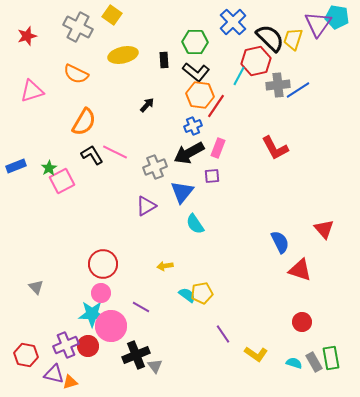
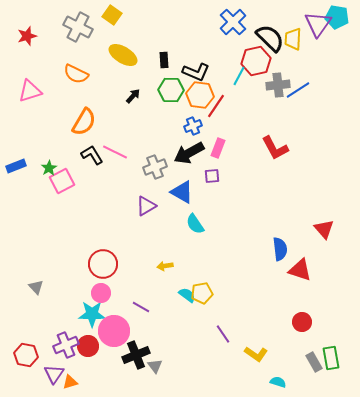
yellow trapezoid at (293, 39): rotated 15 degrees counterclockwise
green hexagon at (195, 42): moved 24 px left, 48 px down
yellow ellipse at (123, 55): rotated 44 degrees clockwise
black L-shape at (196, 72): rotated 16 degrees counterclockwise
pink triangle at (32, 91): moved 2 px left
black arrow at (147, 105): moved 14 px left, 9 px up
blue triangle at (182, 192): rotated 40 degrees counterclockwise
blue semicircle at (280, 242): moved 7 px down; rotated 20 degrees clockwise
pink circle at (111, 326): moved 3 px right, 5 px down
cyan semicircle at (294, 363): moved 16 px left, 19 px down
purple triangle at (54, 374): rotated 50 degrees clockwise
